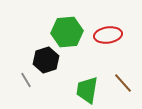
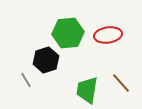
green hexagon: moved 1 px right, 1 px down
brown line: moved 2 px left
